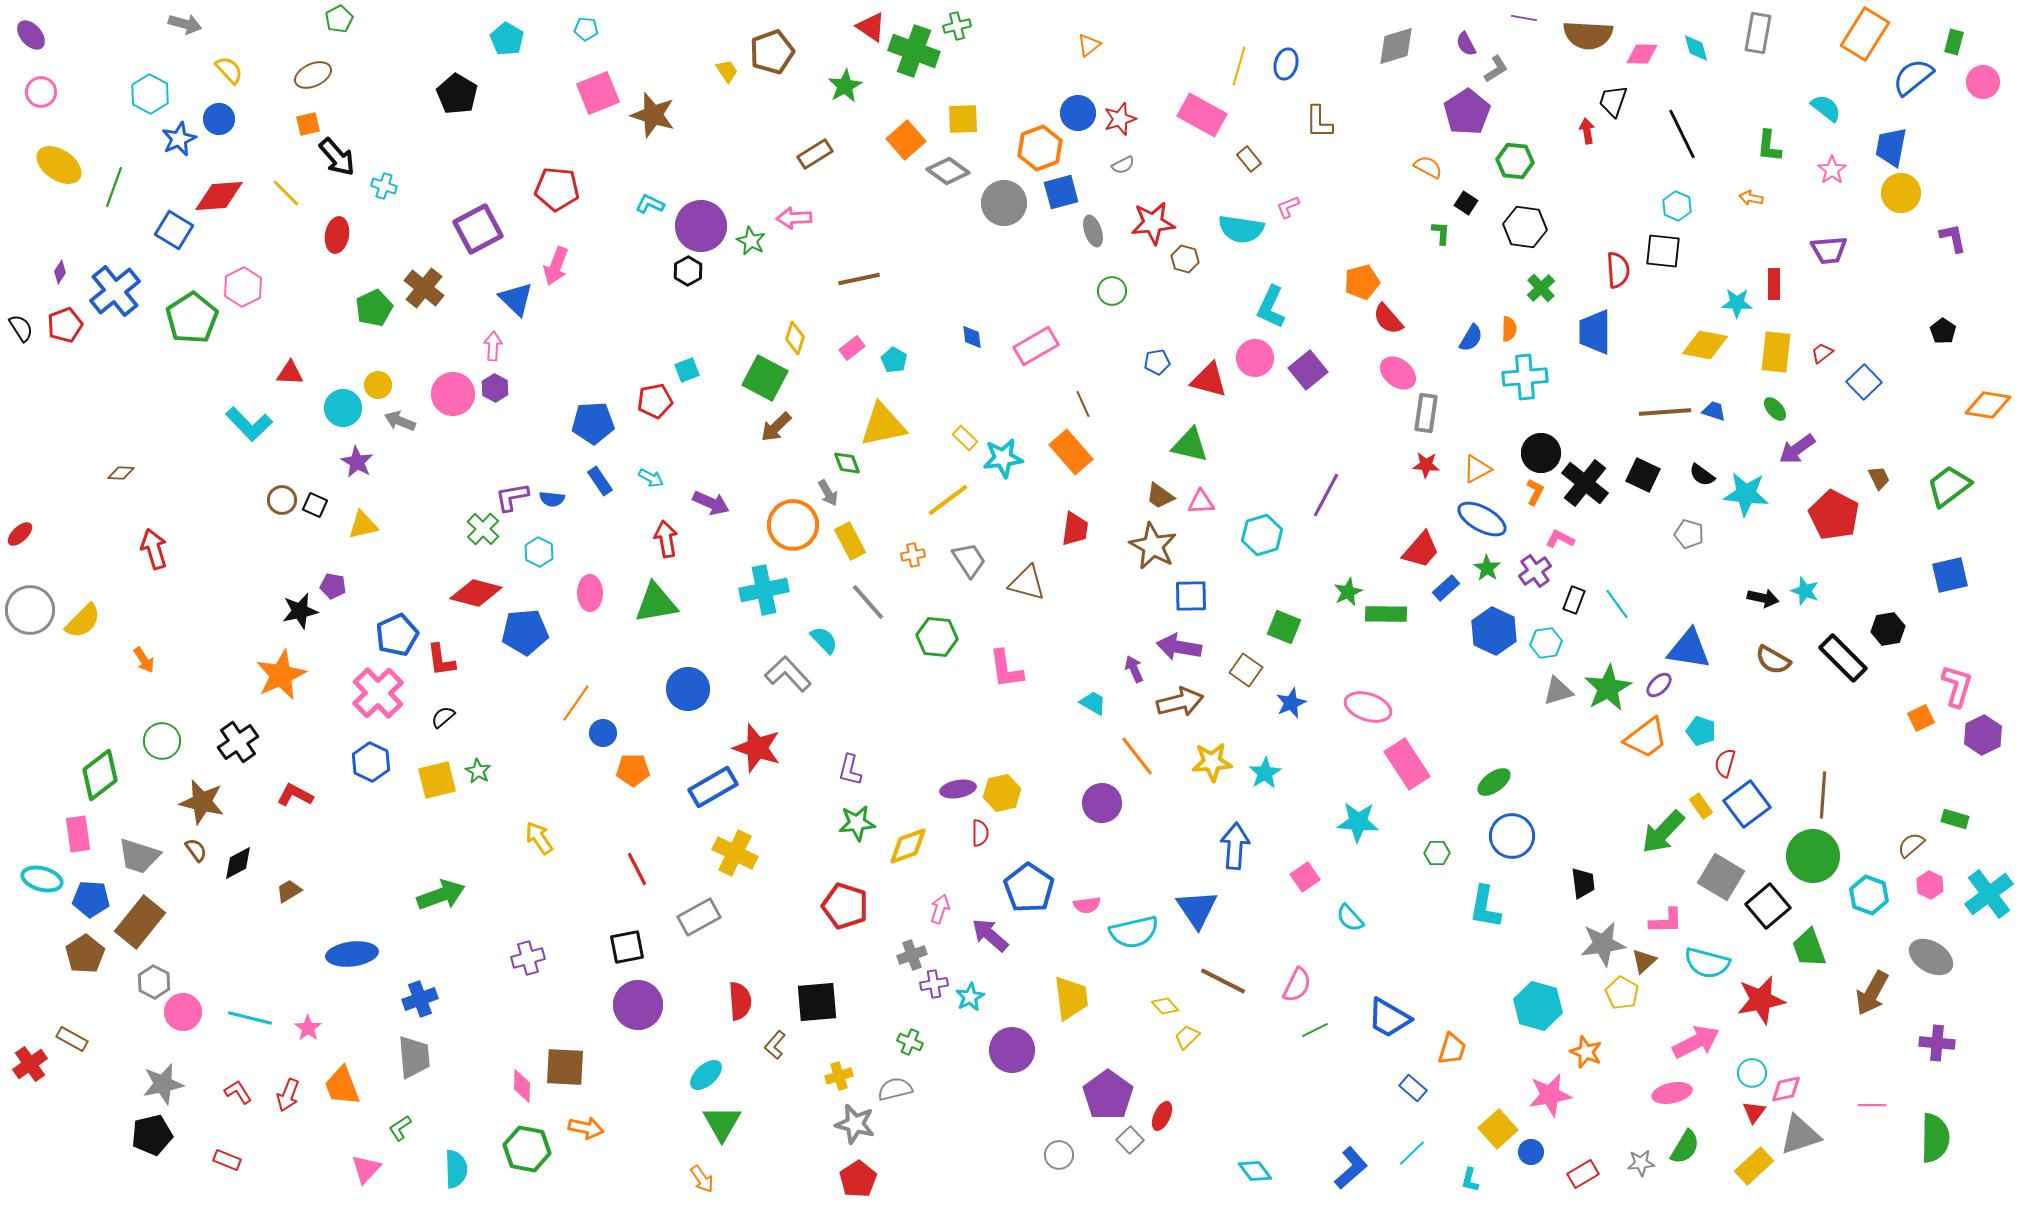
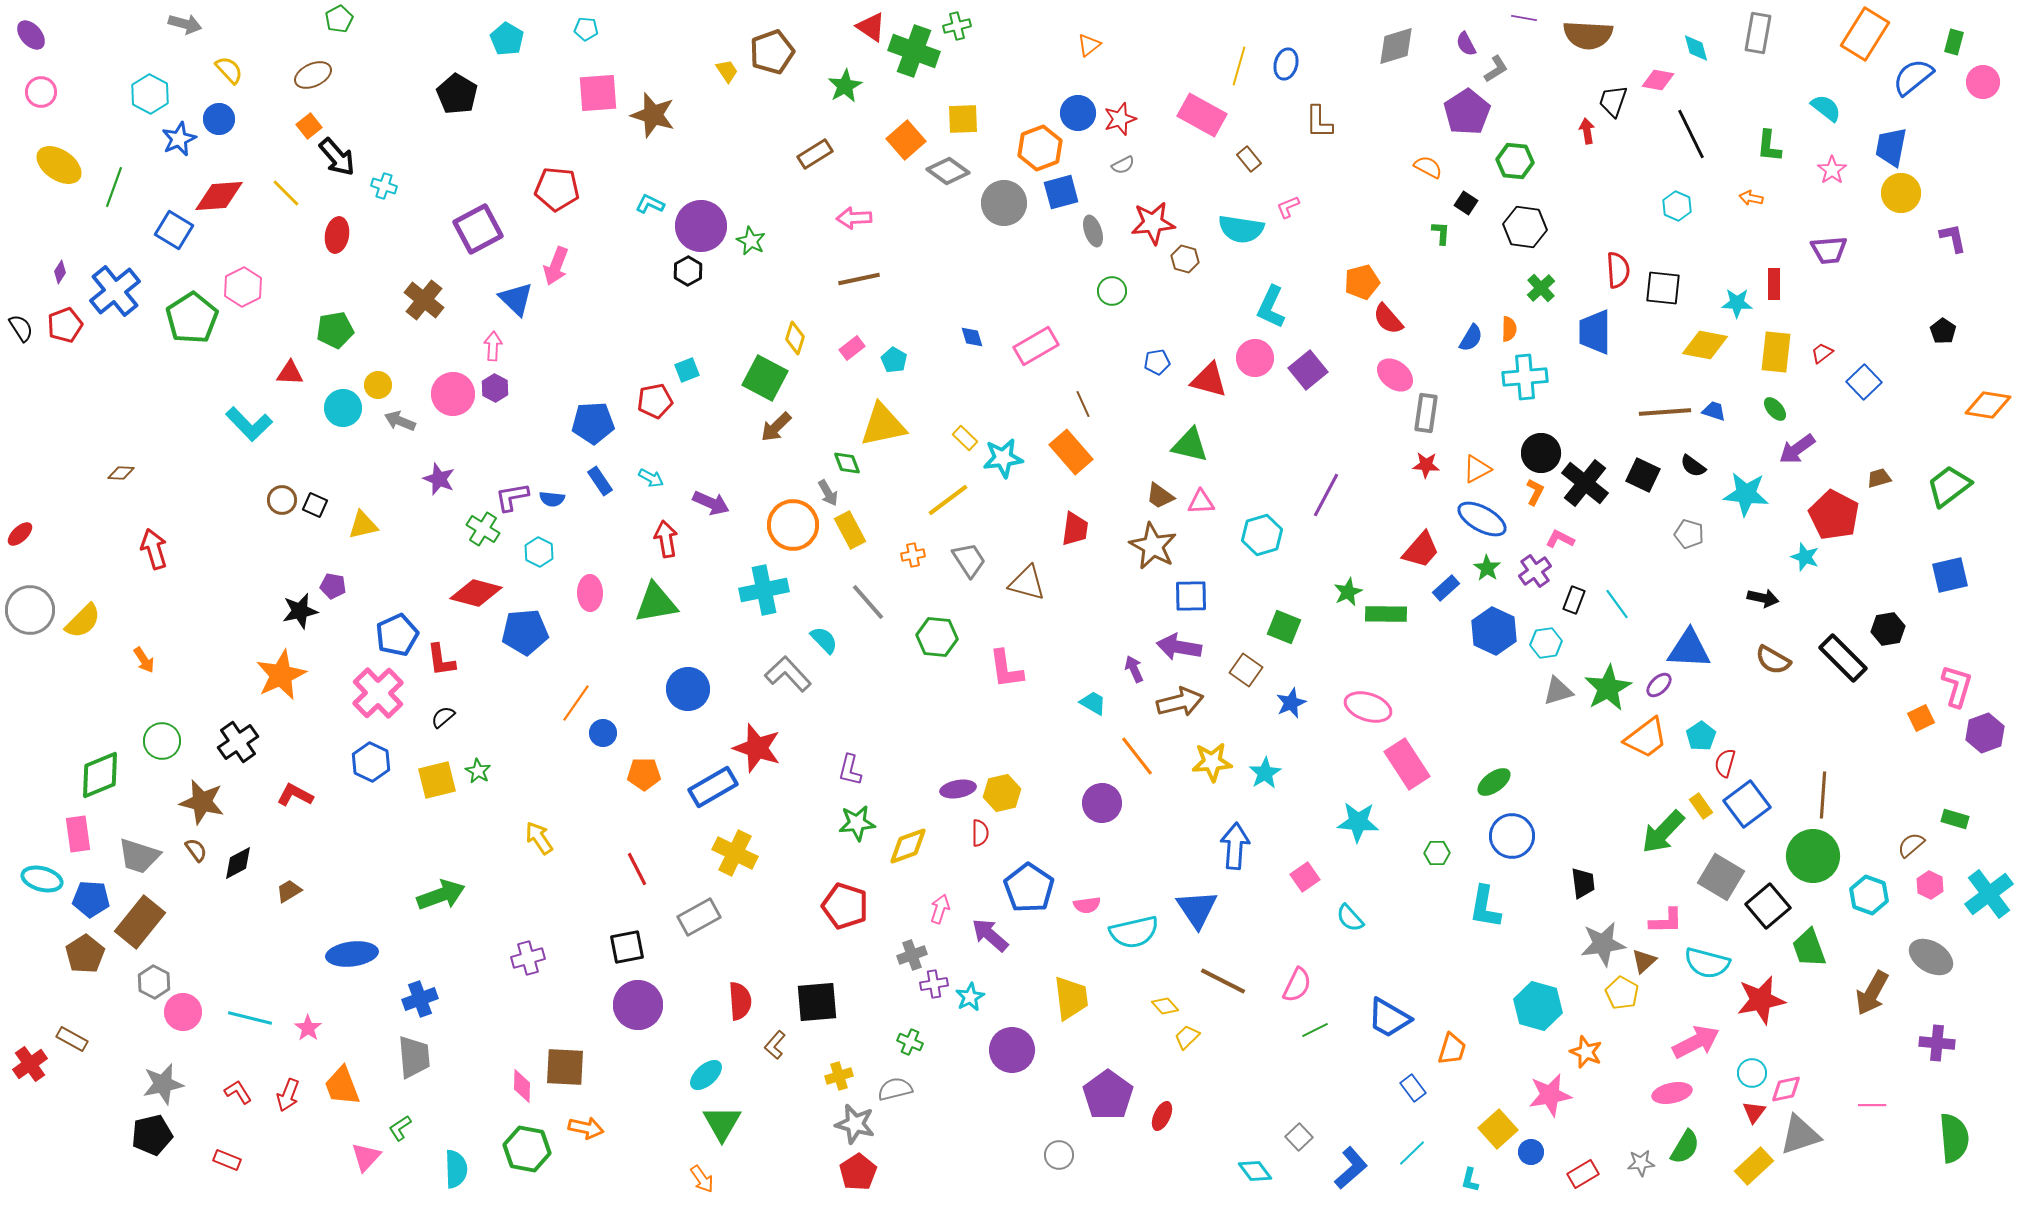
pink diamond at (1642, 54): moved 16 px right, 26 px down; rotated 8 degrees clockwise
pink square at (598, 93): rotated 18 degrees clockwise
orange square at (308, 124): moved 1 px right, 2 px down; rotated 25 degrees counterclockwise
black line at (1682, 134): moved 9 px right
pink arrow at (794, 218): moved 60 px right
black square at (1663, 251): moved 37 px down
brown cross at (424, 288): moved 12 px down
green pentagon at (374, 308): moved 39 px left, 22 px down; rotated 15 degrees clockwise
blue diamond at (972, 337): rotated 10 degrees counterclockwise
pink ellipse at (1398, 373): moved 3 px left, 2 px down
purple star at (357, 462): moved 82 px right, 17 px down; rotated 8 degrees counterclockwise
black semicircle at (1702, 475): moved 9 px left, 9 px up
brown trapezoid at (1879, 478): rotated 80 degrees counterclockwise
green cross at (483, 529): rotated 12 degrees counterclockwise
yellow rectangle at (850, 541): moved 11 px up
cyan star at (1805, 591): moved 34 px up
blue triangle at (1689, 649): rotated 6 degrees counterclockwise
cyan pentagon at (1701, 731): moved 5 px down; rotated 20 degrees clockwise
purple hexagon at (1983, 735): moved 2 px right, 2 px up; rotated 6 degrees clockwise
orange pentagon at (633, 770): moved 11 px right, 4 px down
green diamond at (100, 775): rotated 15 degrees clockwise
blue rectangle at (1413, 1088): rotated 12 degrees clockwise
green semicircle at (1935, 1138): moved 19 px right; rotated 6 degrees counterclockwise
gray square at (1130, 1140): moved 169 px right, 3 px up
pink triangle at (366, 1169): moved 12 px up
red pentagon at (858, 1179): moved 7 px up
